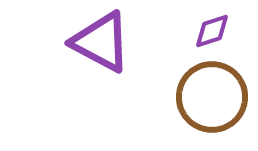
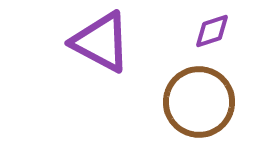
brown circle: moved 13 px left, 5 px down
